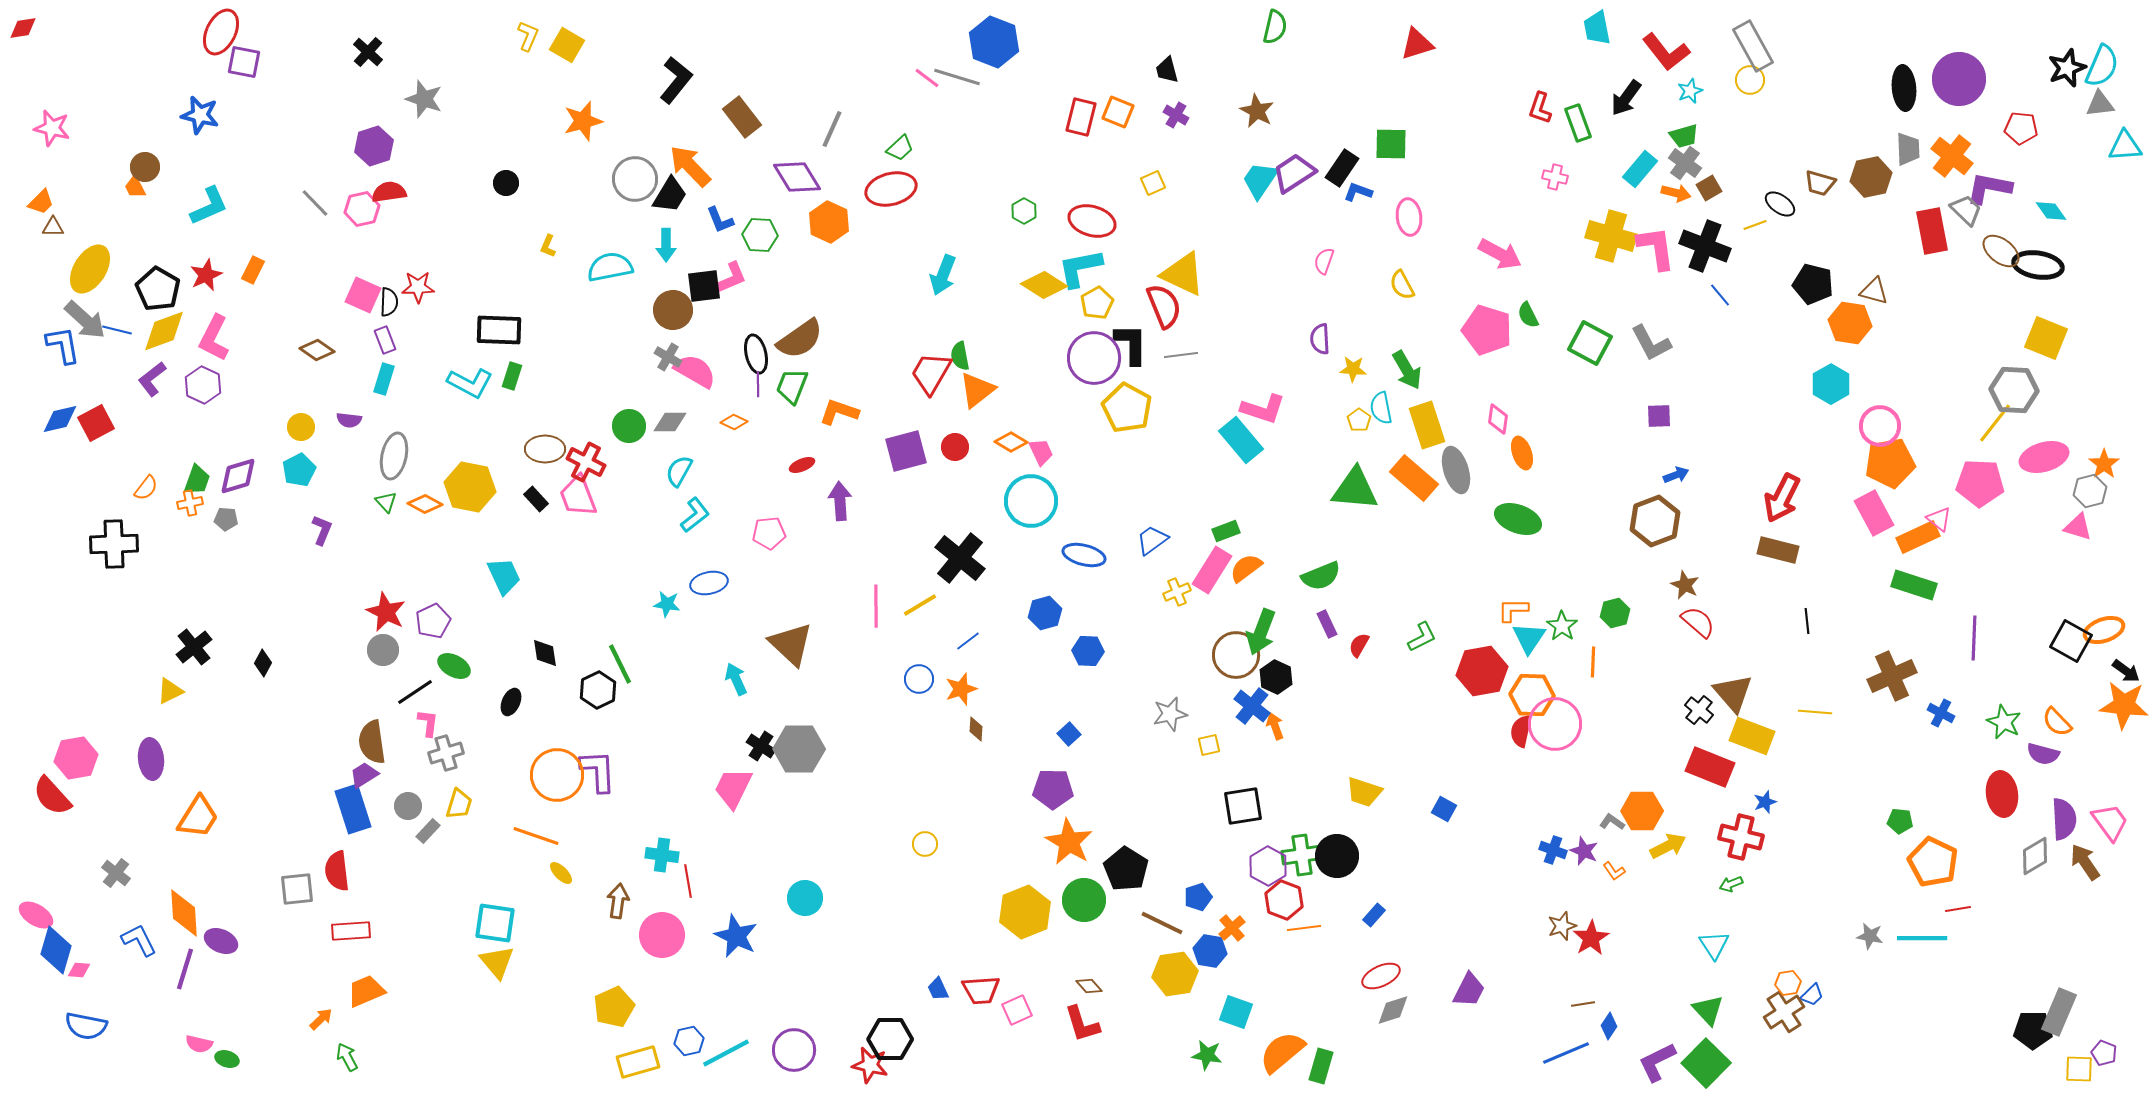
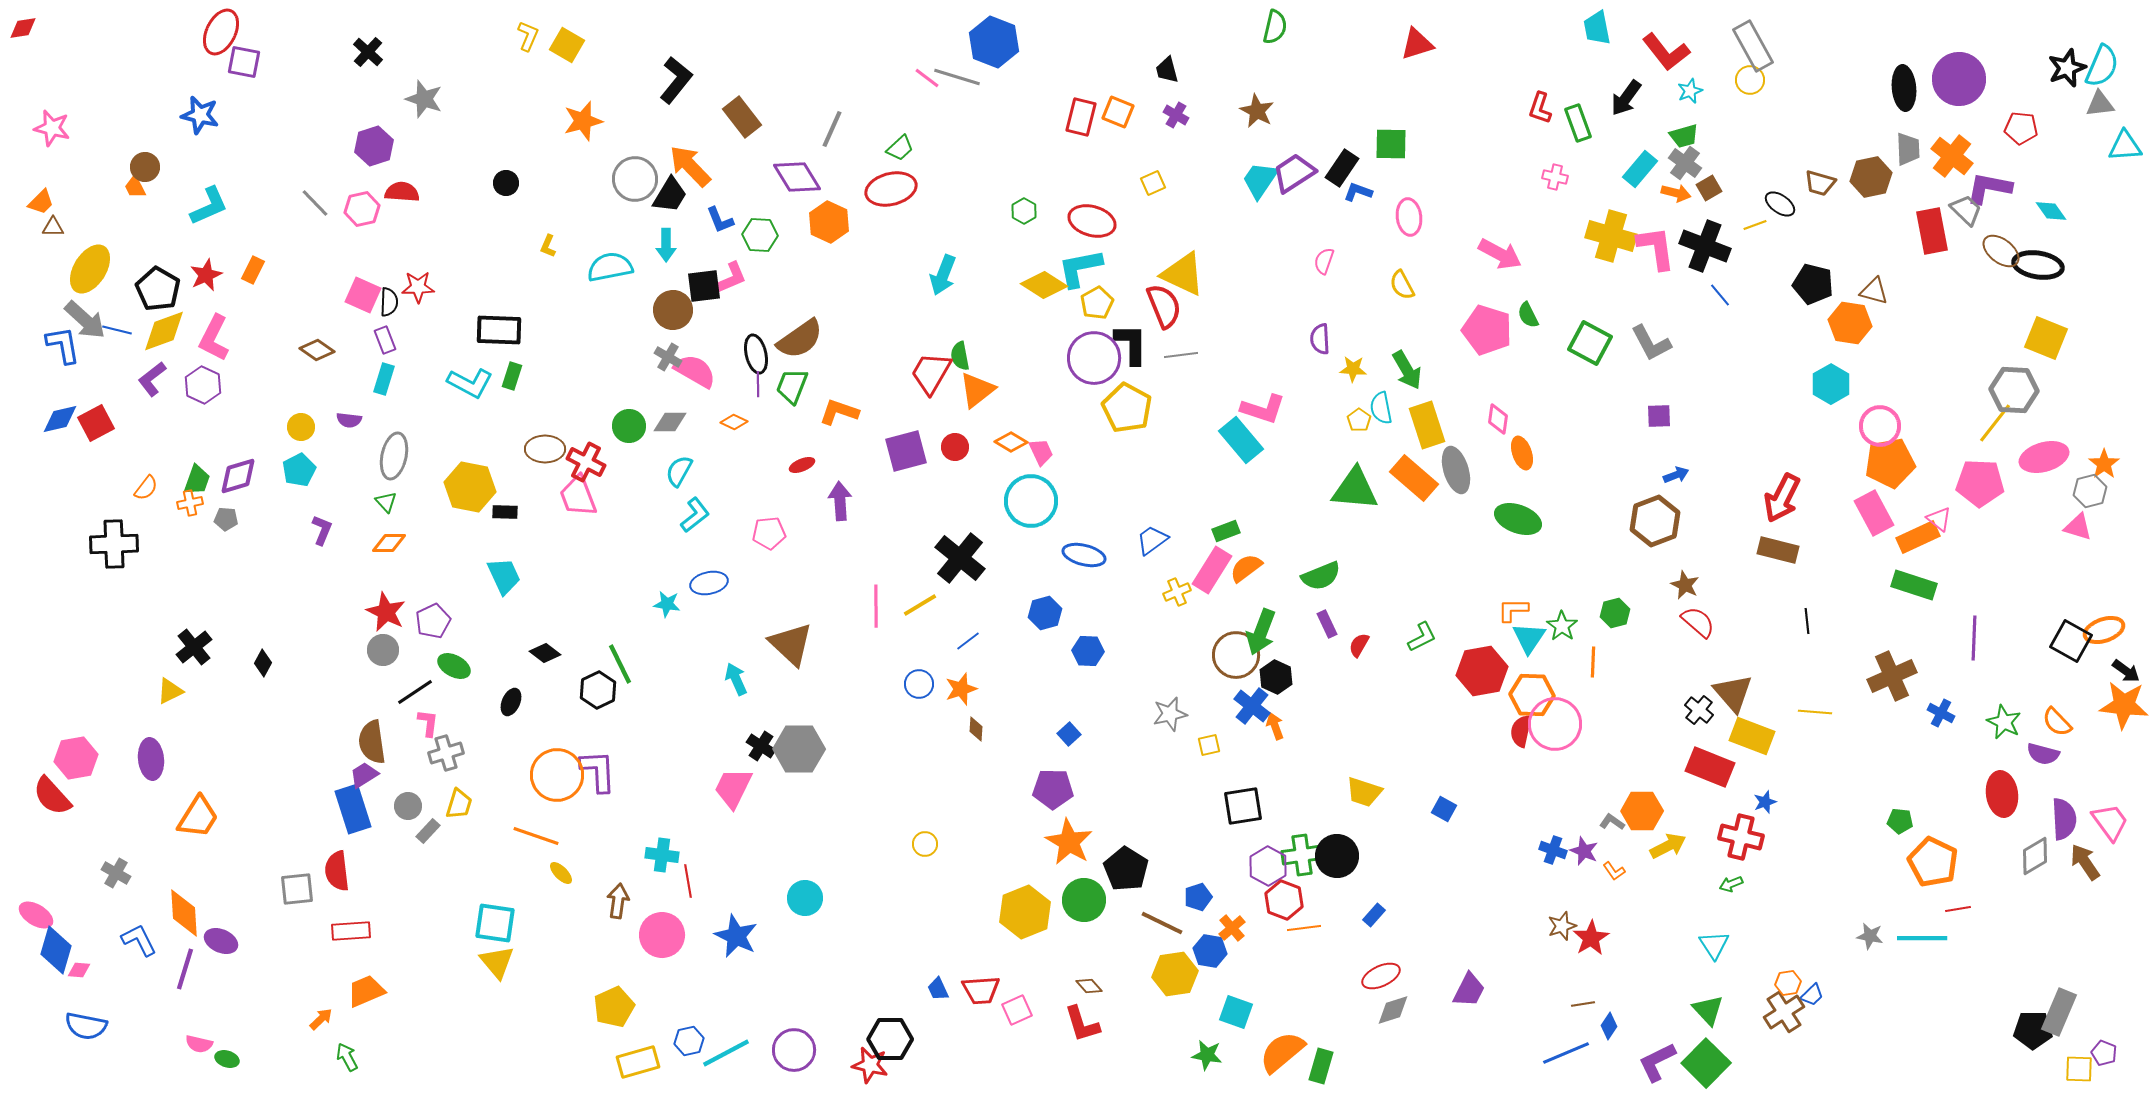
red semicircle at (389, 192): moved 13 px right; rotated 12 degrees clockwise
black rectangle at (536, 499): moved 31 px left, 13 px down; rotated 45 degrees counterclockwise
orange diamond at (425, 504): moved 36 px left, 39 px down; rotated 28 degrees counterclockwise
black diamond at (545, 653): rotated 44 degrees counterclockwise
blue circle at (919, 679): moved 5 px down
gray cross at (116, 873): rotated 8 degrees counterclockwise
